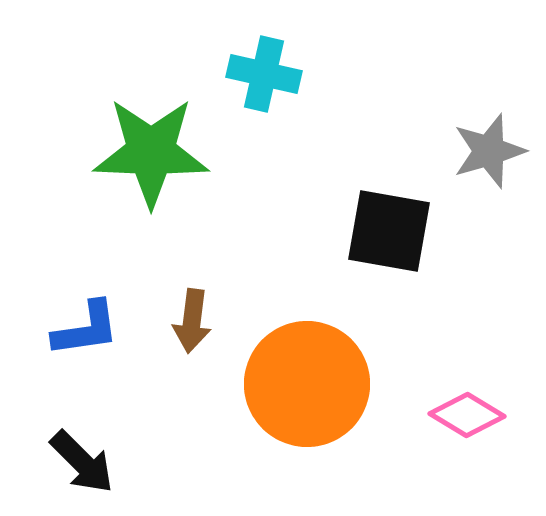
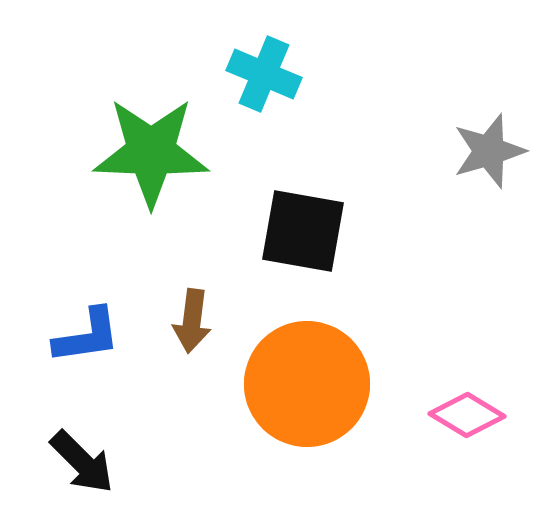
cyan cross: rotated 10 degrees clockwise
black square: moved 86 px left
blue L-shape: moved 1 px right, 7 px down
